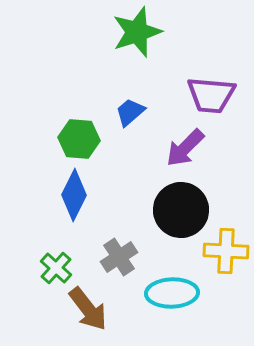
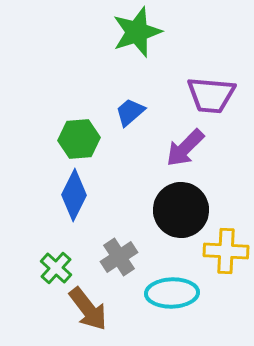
green hexagon: rotated 9 degrees counterclockwise
